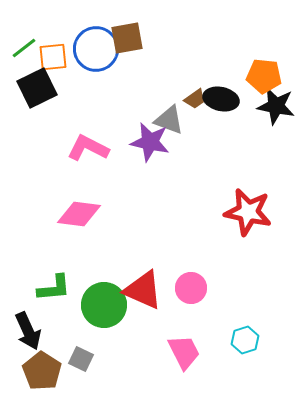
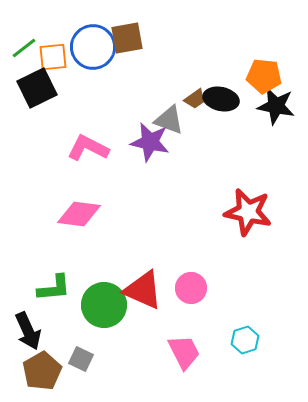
blue circle: moved 3 px left, 2 px up
brown pentagon: rotated 9 degrees clockwise
